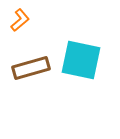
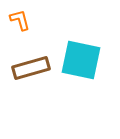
orange L-shape: rotated 65 degrees counterclockwise
